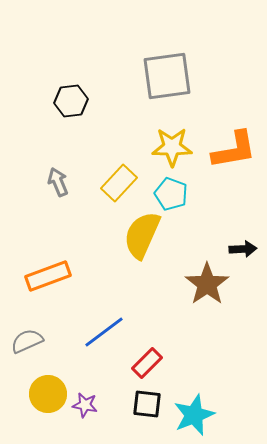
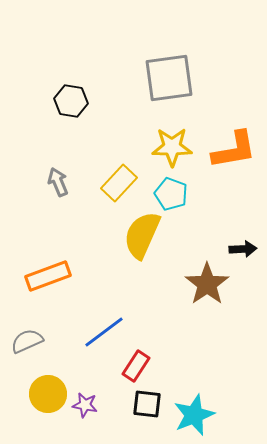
gray square: moved 2 px right, 2 px down
black hexagon: rotated 16 degrees clockwise
red rectangle: moved 11 px left, 3 px down; rotated 12 degrees counterclockwise
